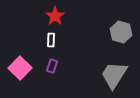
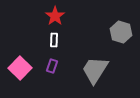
white rectangle: moved 3 px right
gray trapezoid: moved 19 px left, 5 px up
